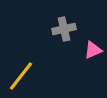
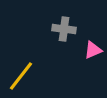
gray cross: rotated 20 degrees clockwise
